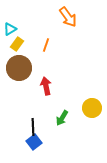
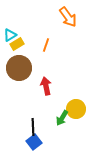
cyan triangle: moved 6 px down
yellow rectangle: rotated 24 degrees clockwise
yellow circle: moved 16 px left, 1 px down
